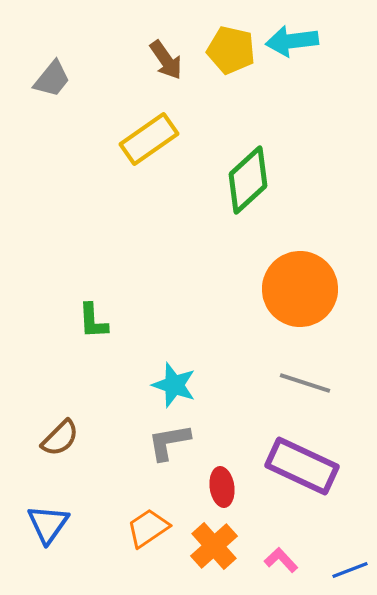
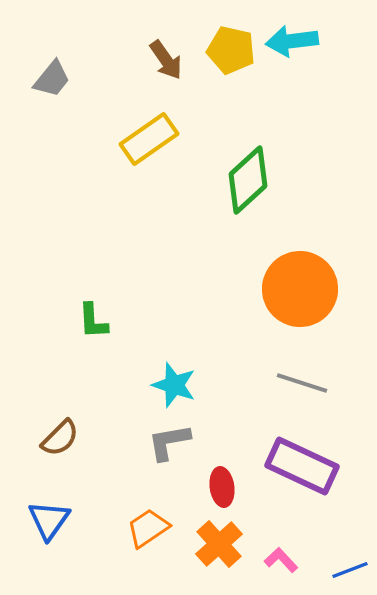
gray line: moved 3 px left
blue triangle: moved 1 px right, 4 px up
orange cross: moved 5 px right, 2 px up
